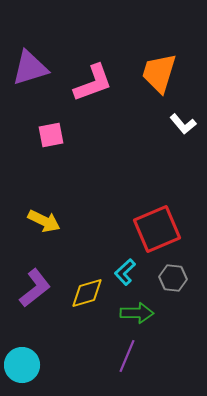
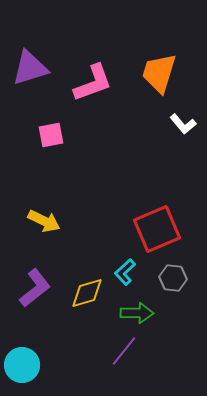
purple line: moved 3 px left, 5 px up; rotated 16 degrees clockwise
